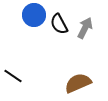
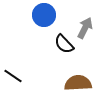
blue circle: moved 10 px right
black semicircle: moved 5 px right, 20 px down; rotated 15 degrees counterclockwise
brown semicircle: rotated 20 degrees clockwise
